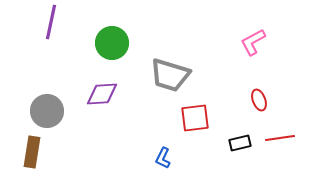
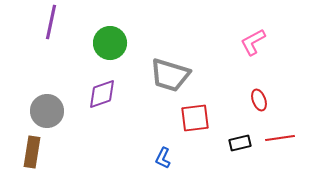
green circle: moved 2 px left
purple diamond: rotated 16 degrees counterclockwise
